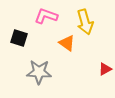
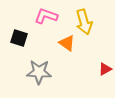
yellow arrow: moved 1 px left
